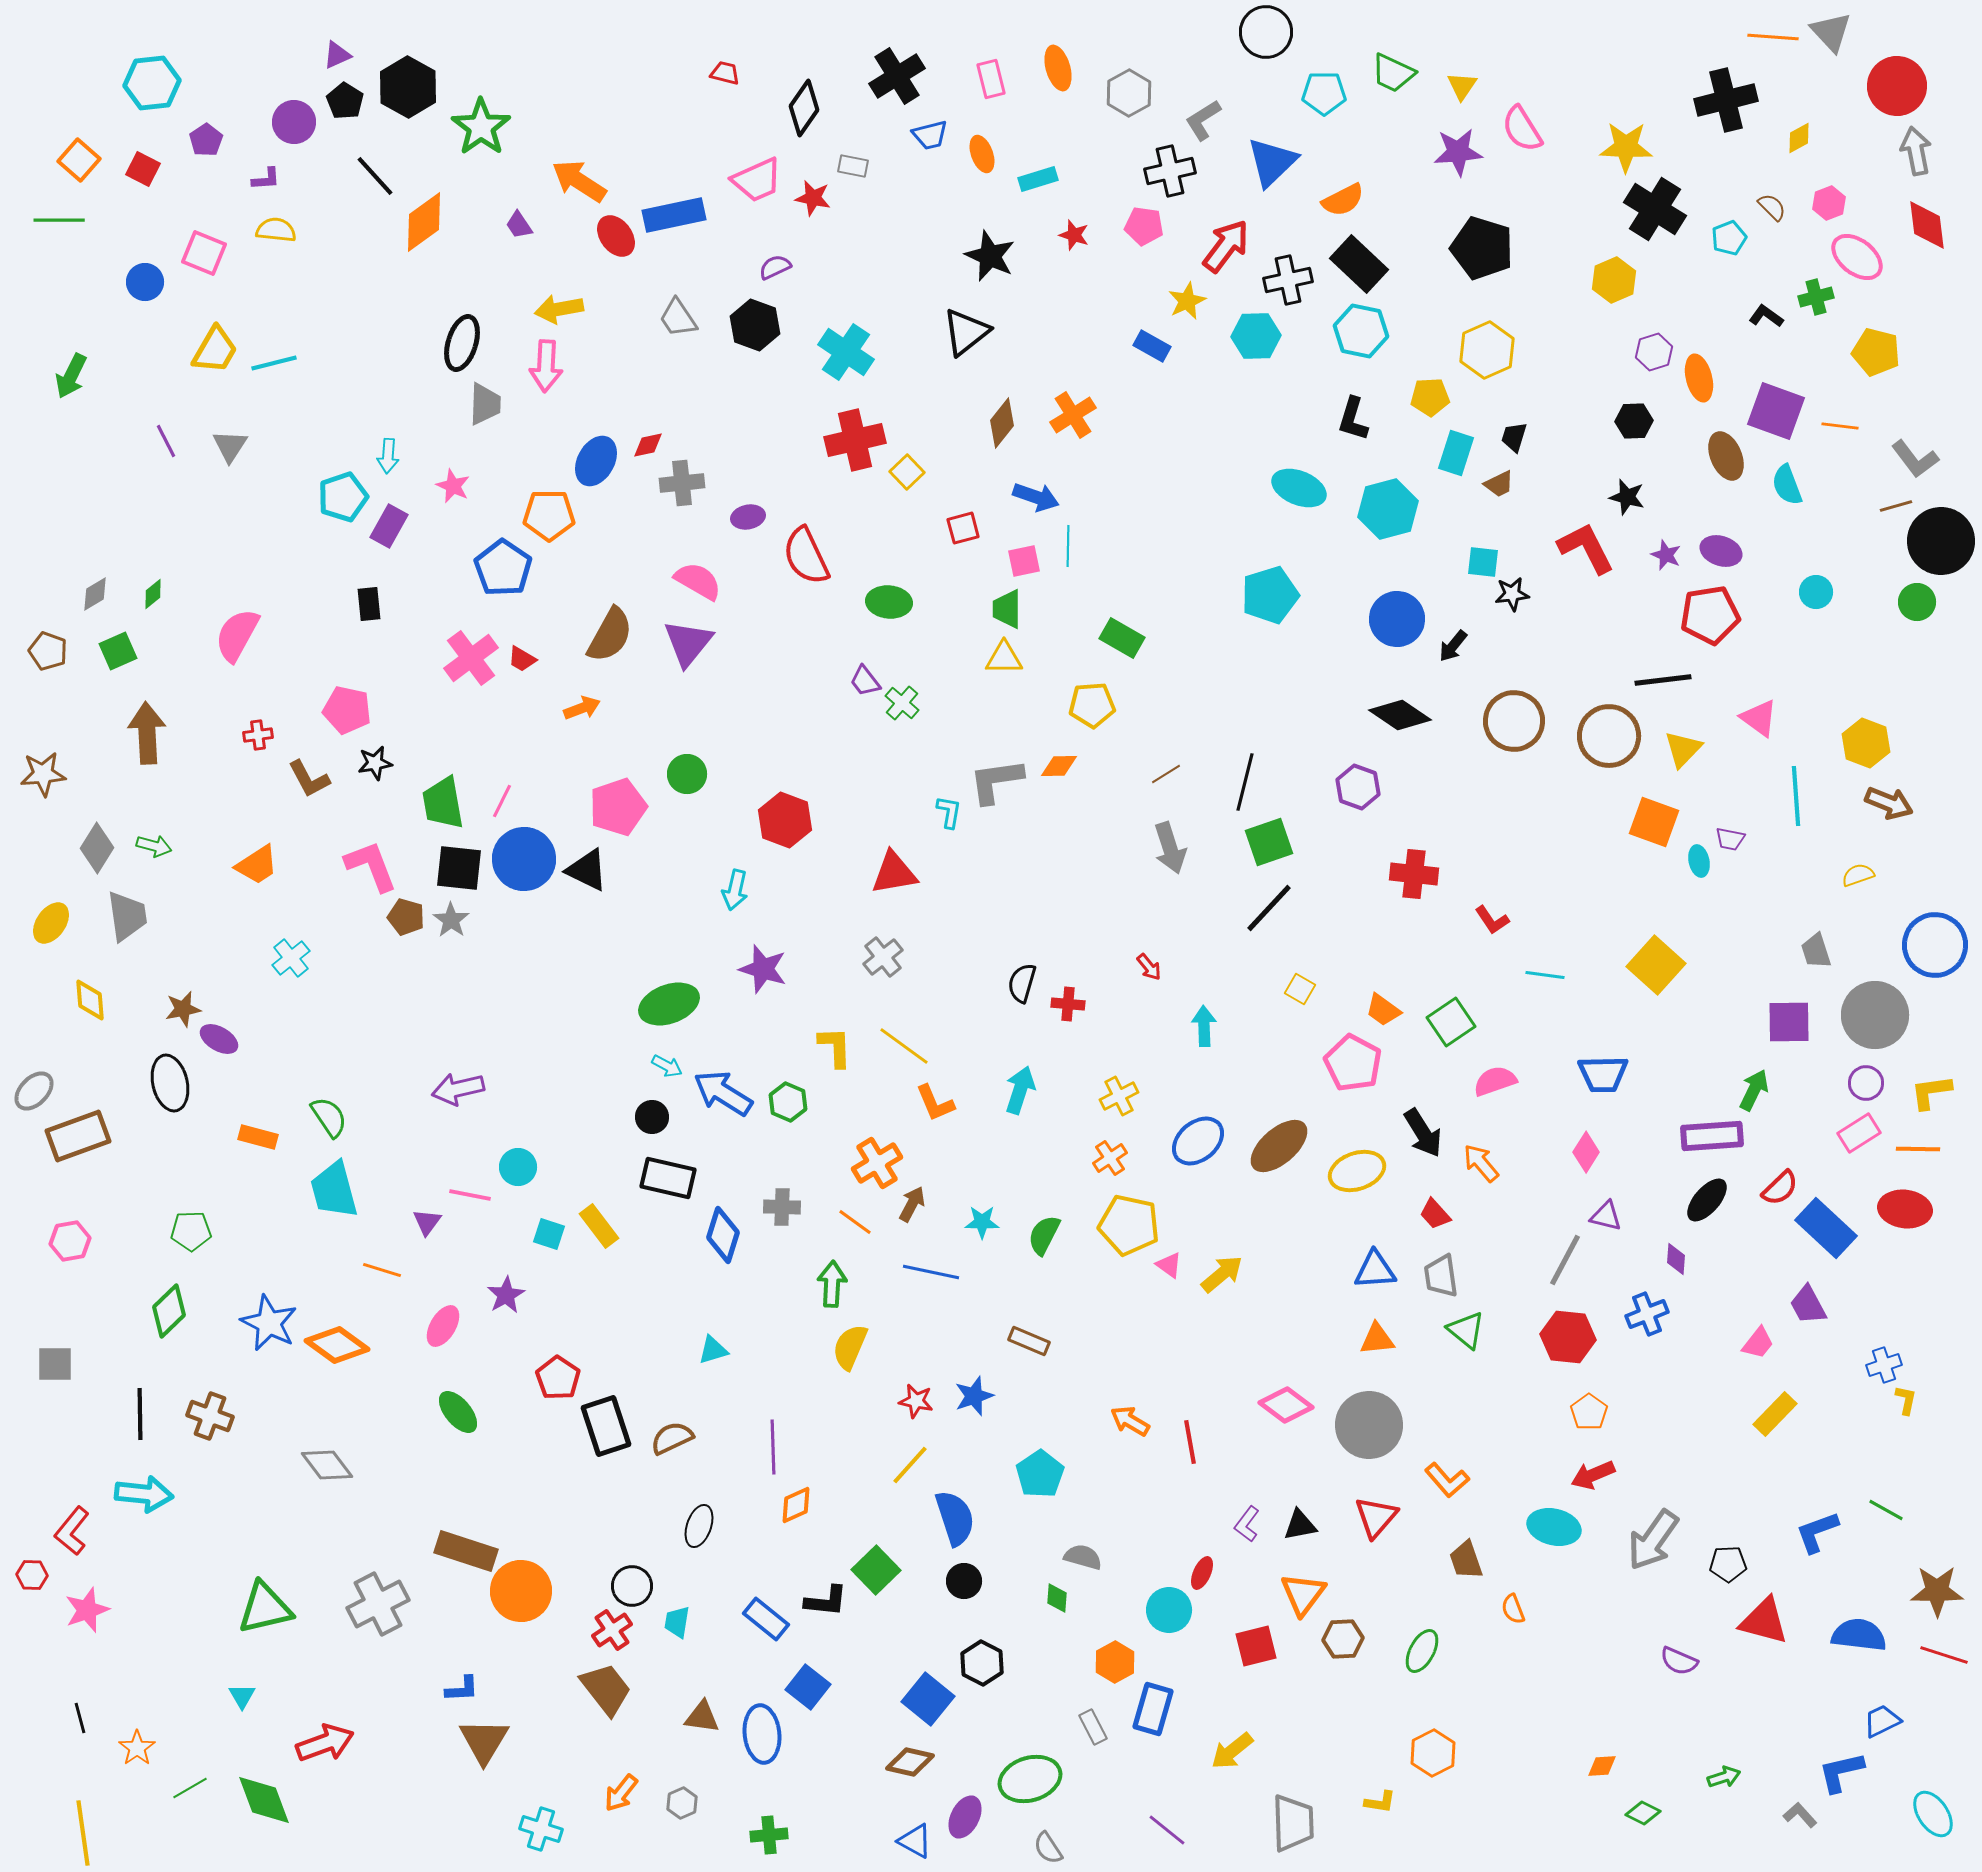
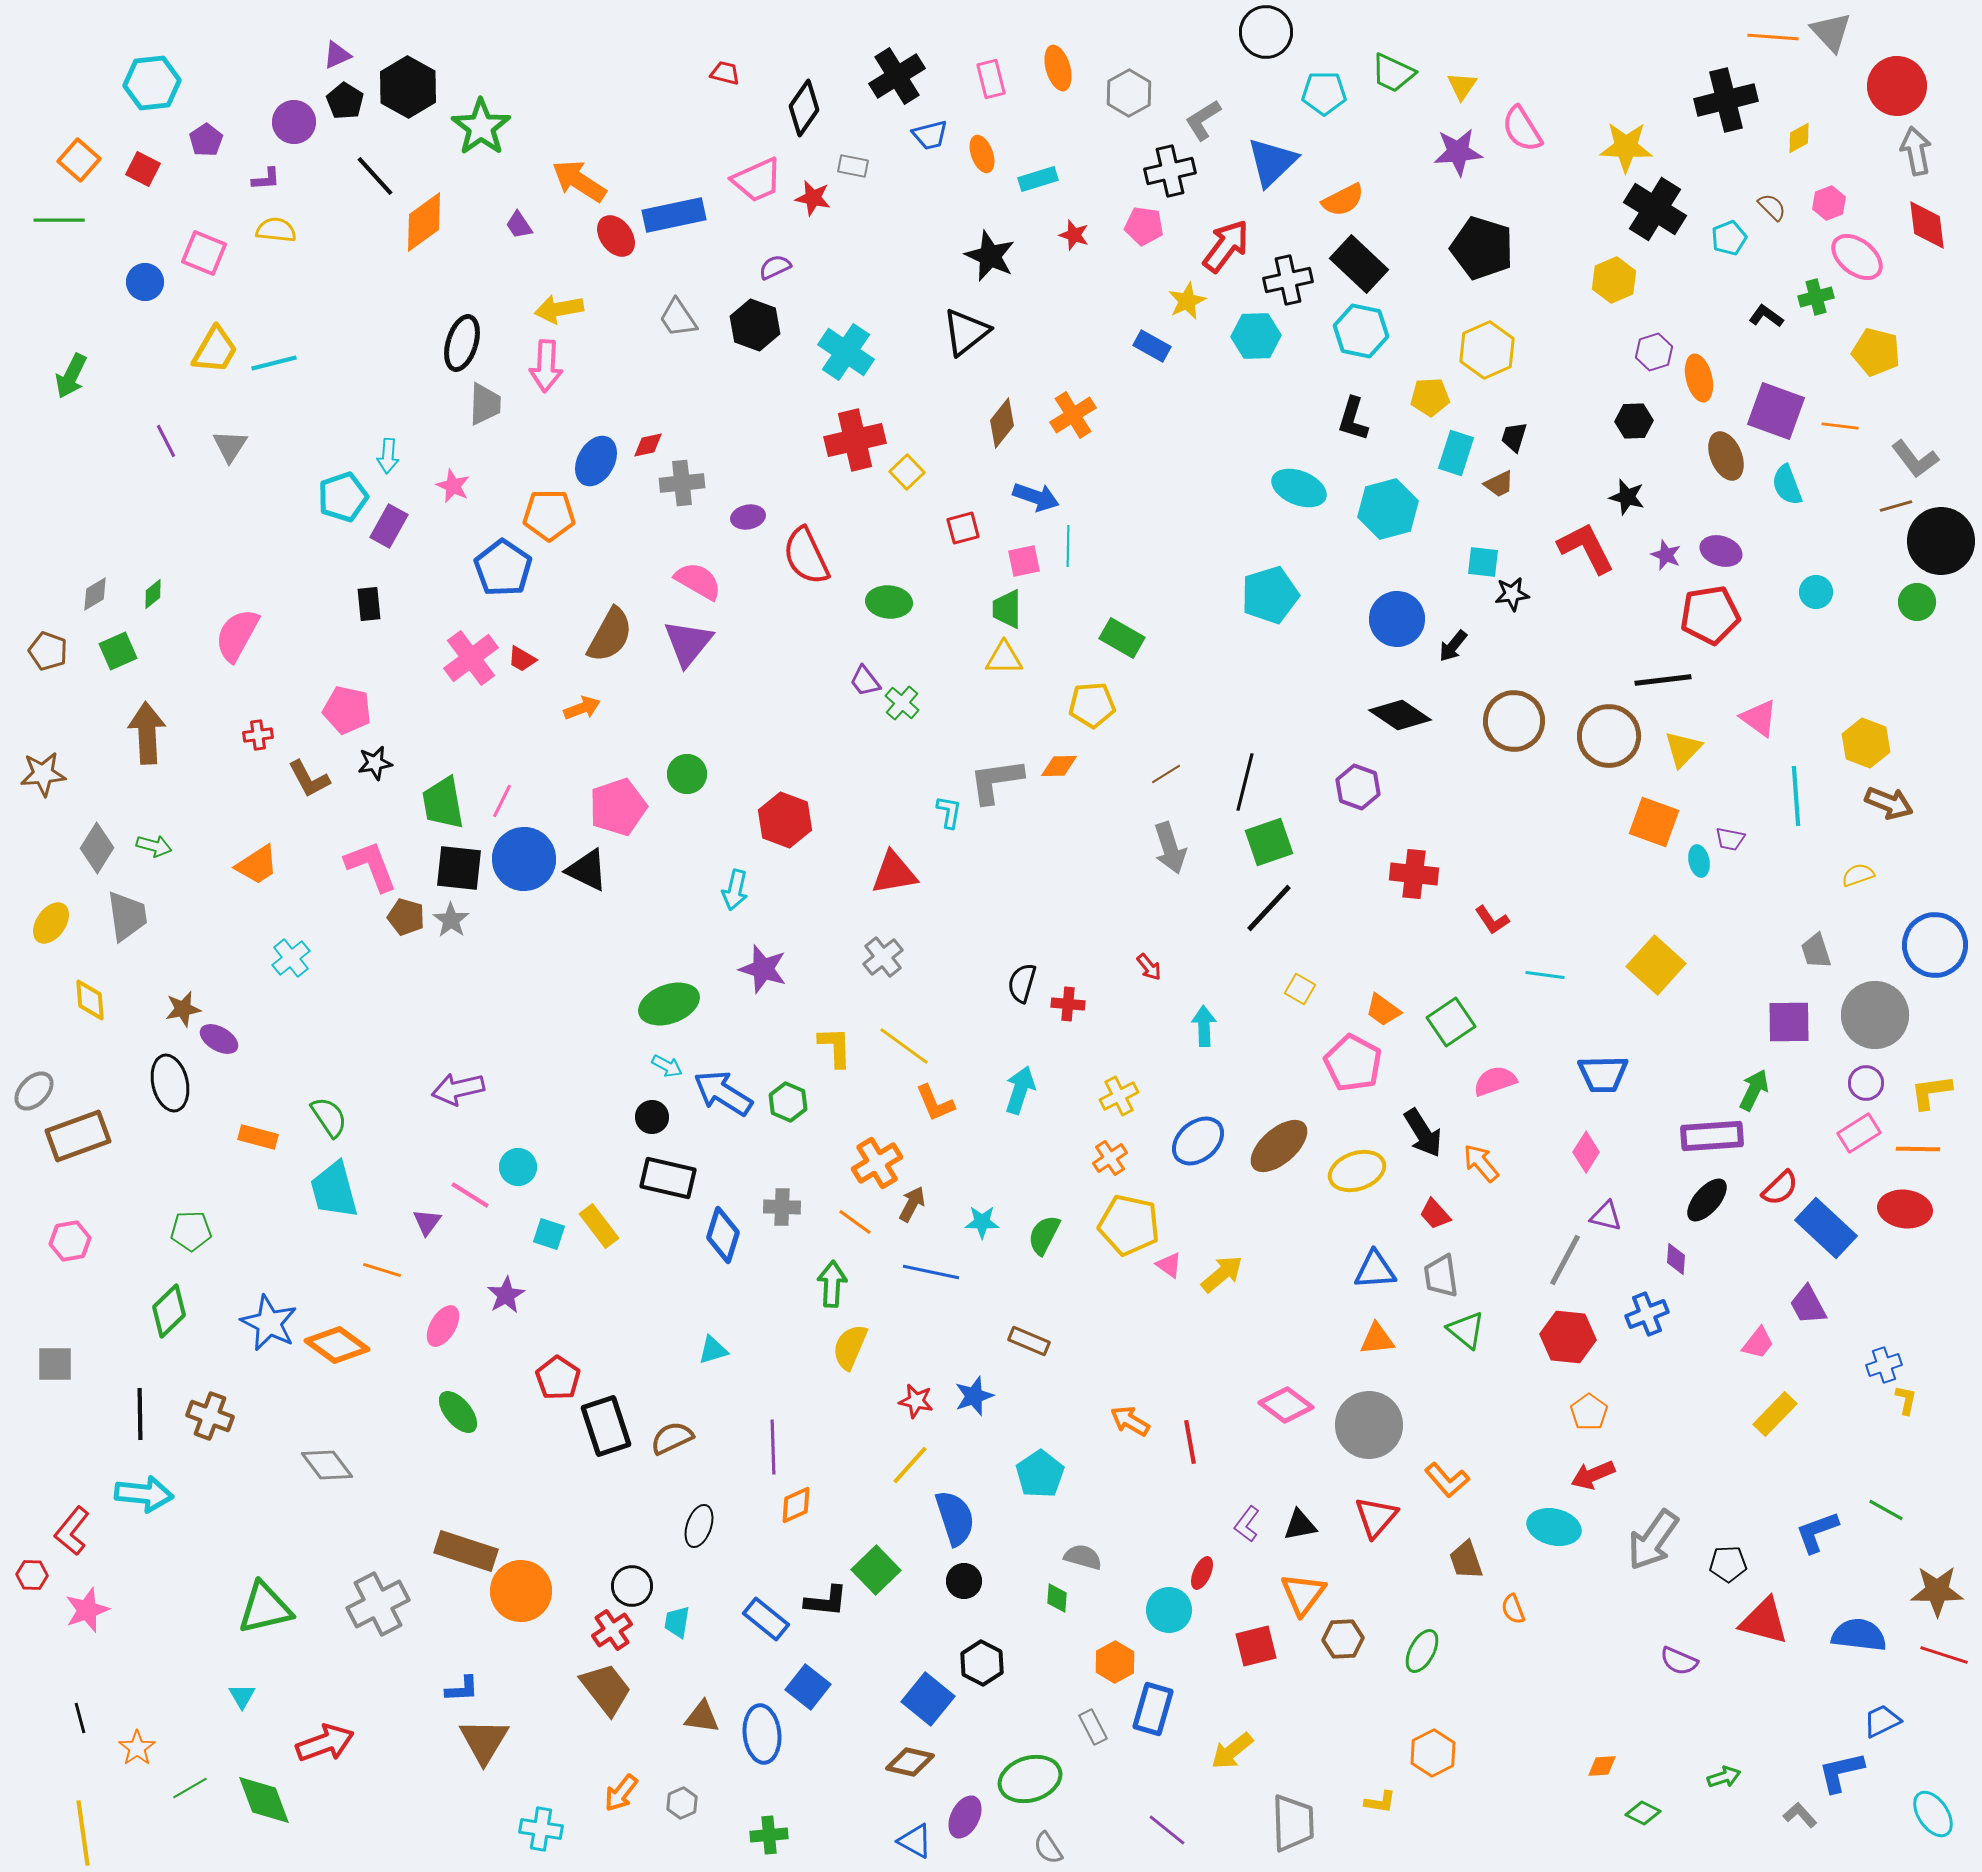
pink line at (470, 1195): rotated 21 degrees clockwise
cyan cross at (541, 1829): rotated 9 degrees counterclockwise
